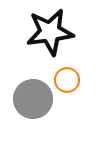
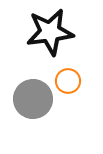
orange circle: moved 1 px right, 1 px down
